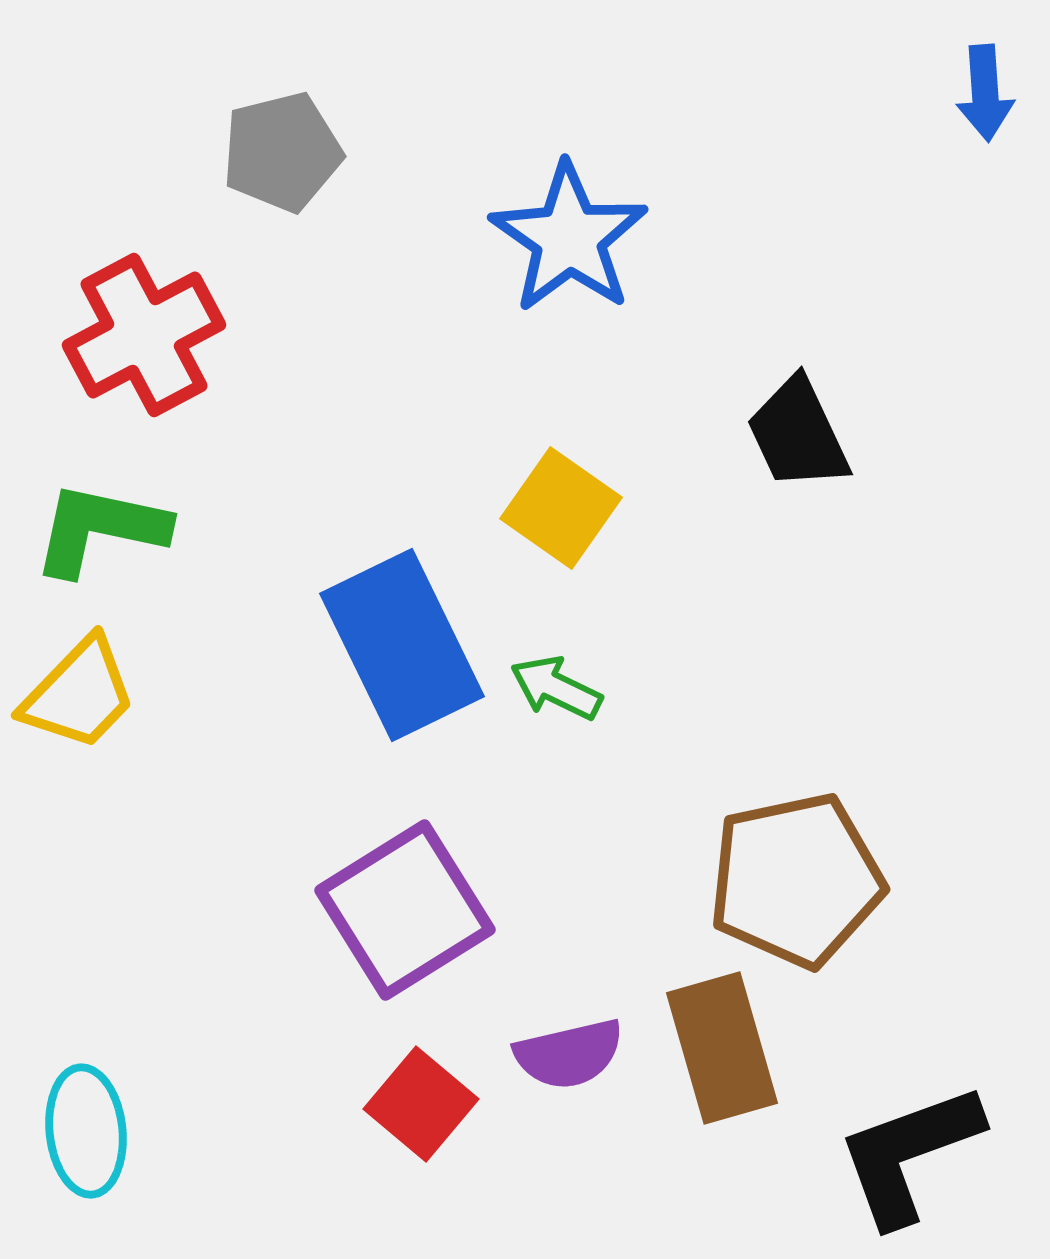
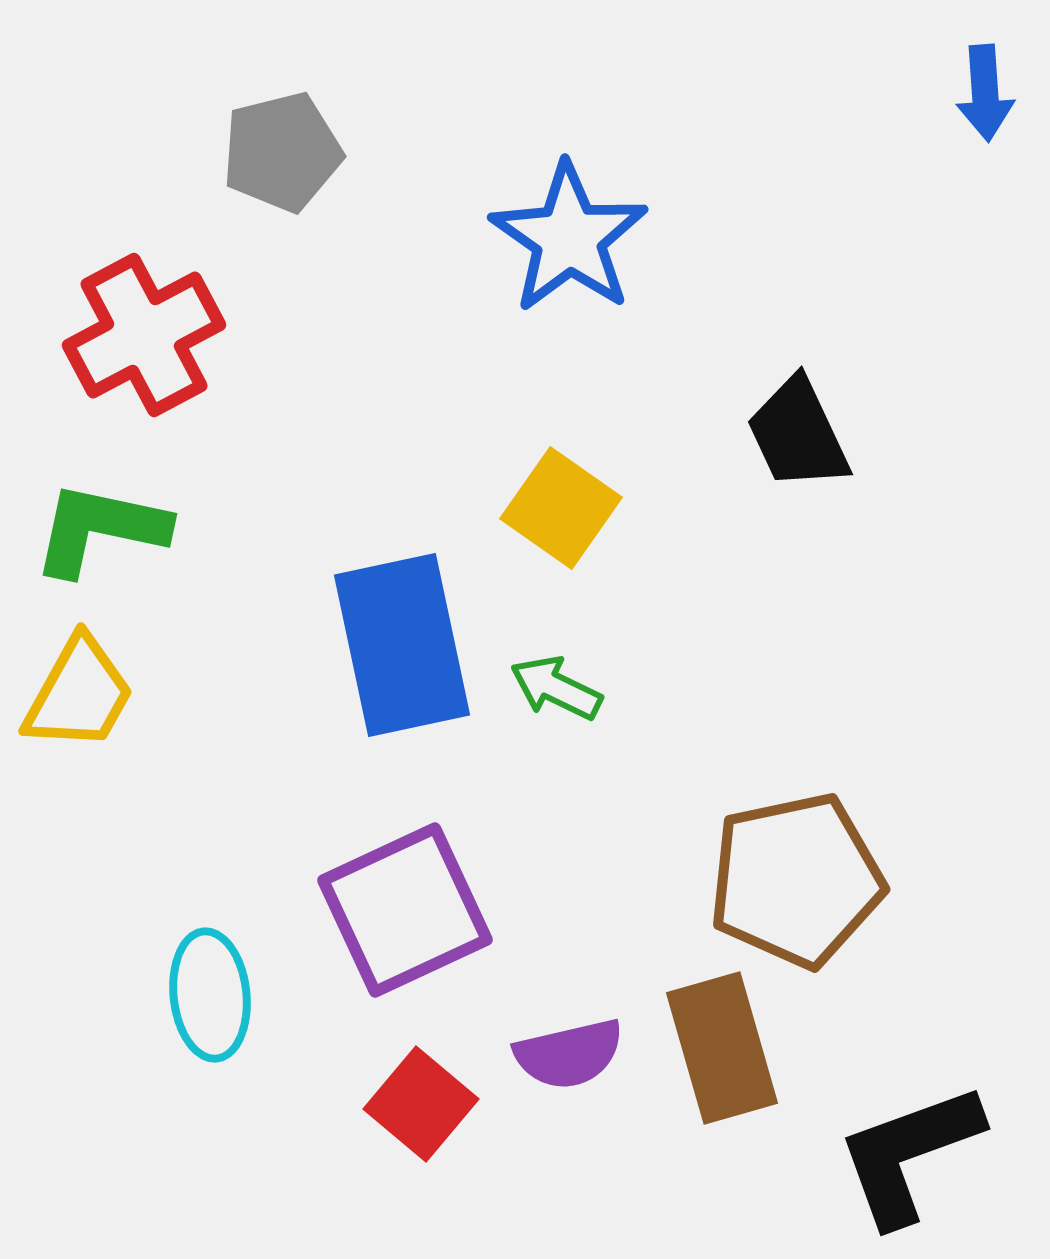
blue rectangle: rotated 14 degrees clockwise
yellow trapezoid: rotated 15 degrees counterclockwise
purple square: rotated 7 degrees clockwise
cyan ellipse: moved 124 px right, 136 px up
